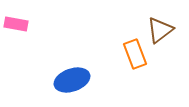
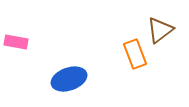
pink rectangle: moved 18 px down
blue ellipse: moved 3 px left, 1 px up
